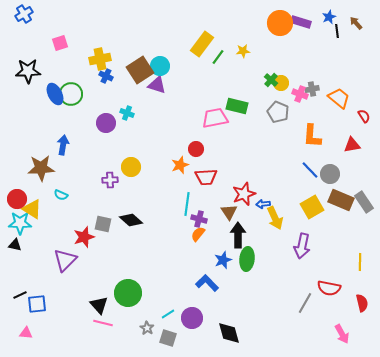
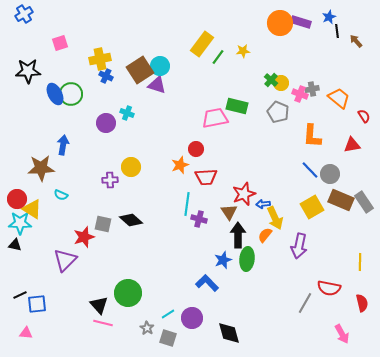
brown arrow at (356, 23): moved 18 px down
orange semicircle at (198, 234): moved 67 px right, 1 px down
purple arrow at (302, 246): moved 3 px left
